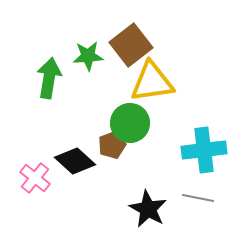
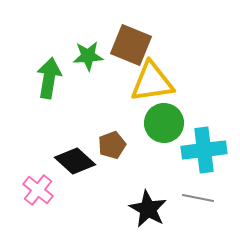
brown square: rotated 30 degrees counterclockwise
green circle: moved 34 px right
pink cross: moved 3 px right, 12 px down
